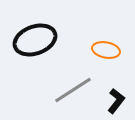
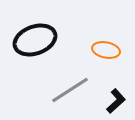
gray line: moved 3 px left
black L-shape: rotated 10 degrees clockwise
